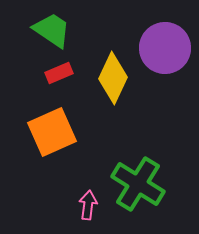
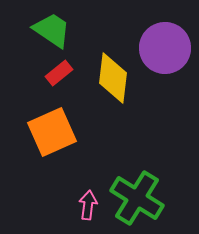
red rectangle: rotated 16 degrees counterclockwise
yellow diamond: rotated 18 degrees counterclockwise
green cross: moved 1 px left, 14 px down
